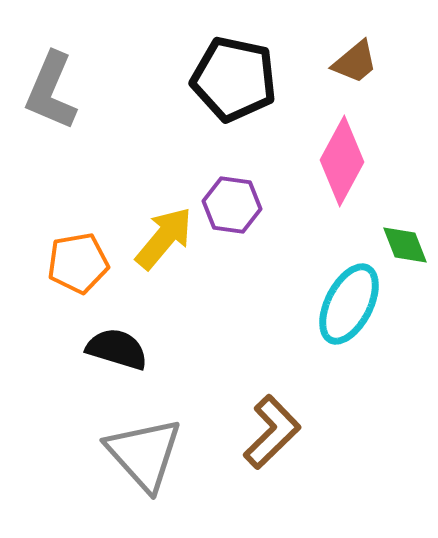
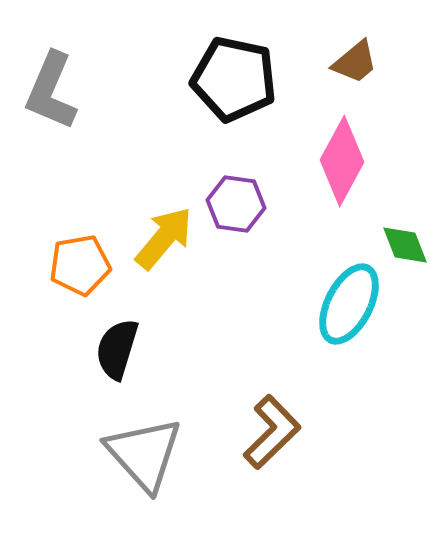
purple hexagon: moved 4 px right, 1 px up
orange pentagon: moved 2 px right, 2 px down
black semicircle: rotated 90 degrees counterclockwise
